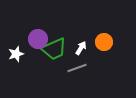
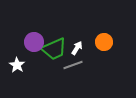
purple circle: moved 4 px left, 3 px down
white arrow: moved 4 px left
white star: moved 1 px right, 11 px down; rotated 21 degrees counterclockwise
gray line: moved 4 px left, 3 px up
